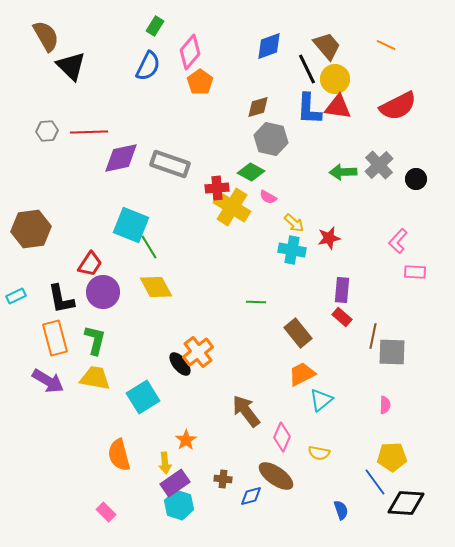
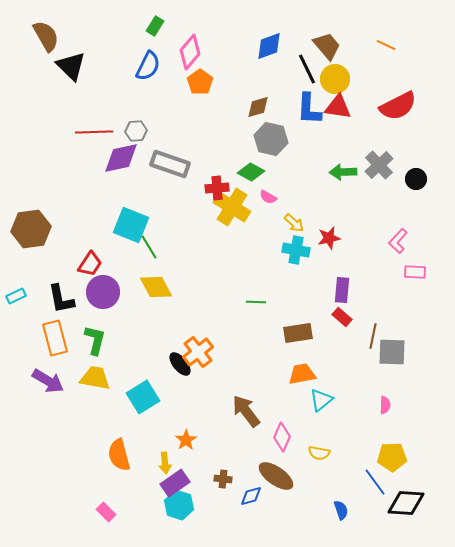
gray hexagon at (47, 131): moved 89 px right
red line at (89, 132): moved 5 px right
cyan cross at (292, 250): moved 4 px right
brown rectangle at (298, 333): rotated 60 degrees counterclockwise
orange trapezoid at (302, 374): rotated 16 degrees clockwise
